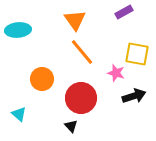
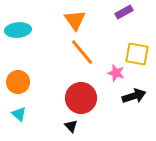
orange circle: moved 24 px left, 3 px down
